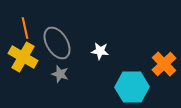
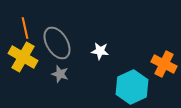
orange cross: rotated 20 degrees counterclockwise
cyan hexagon: rotated 24 degrees counterclockwise
